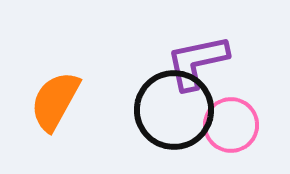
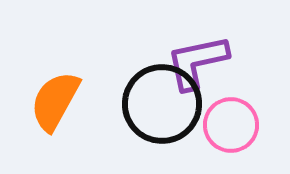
black circle: moved 12 px left, 6 px up
